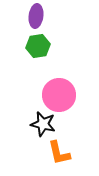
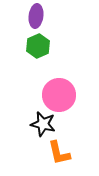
green hexagon: rotated 15 degrees counterclockwise
